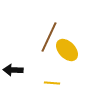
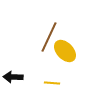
yellow ellipse: moved 2 px left, 1 px down
black arrow: moved 7 px down
